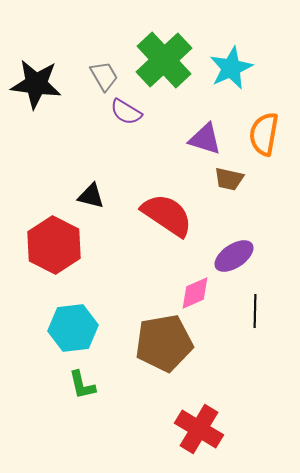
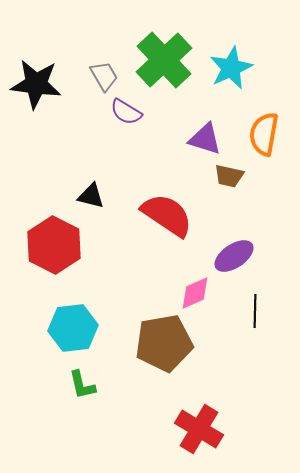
brown trapezoid: moved 3 px up
